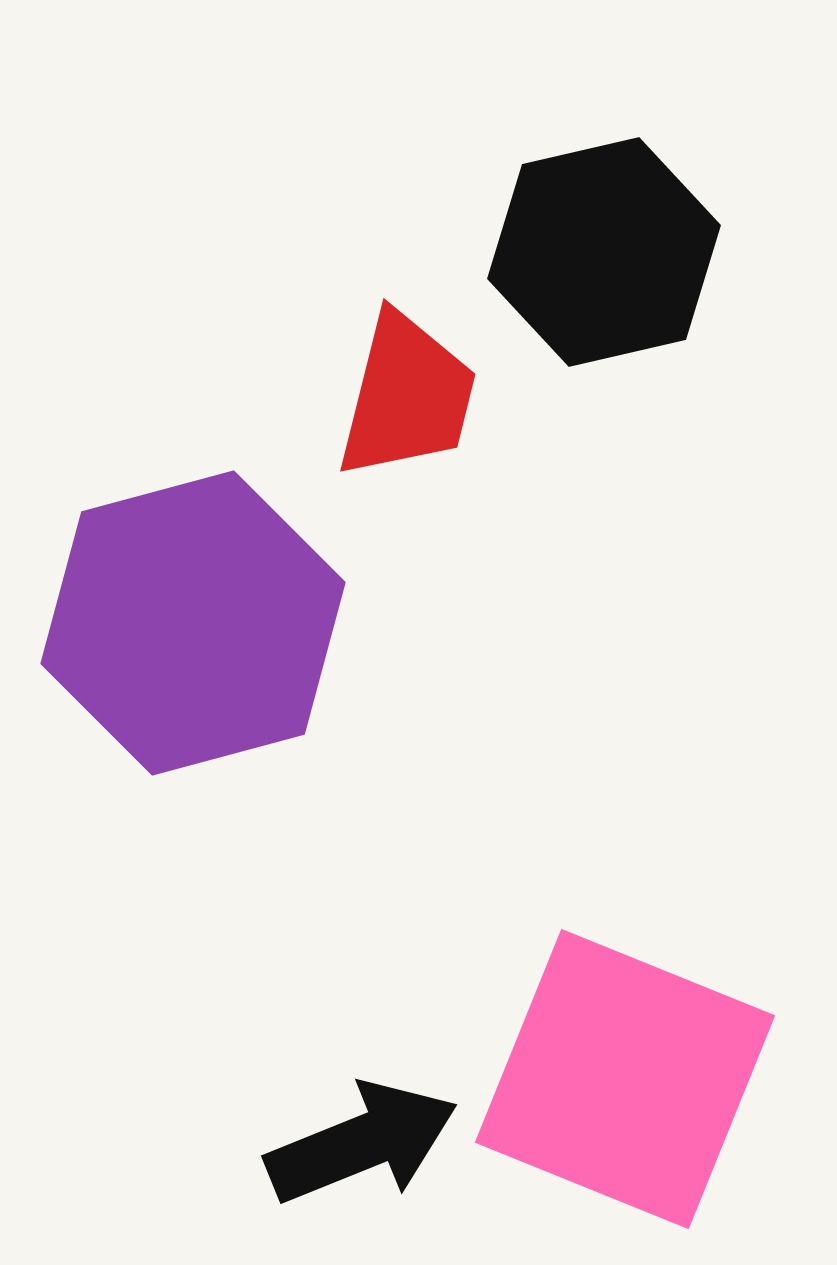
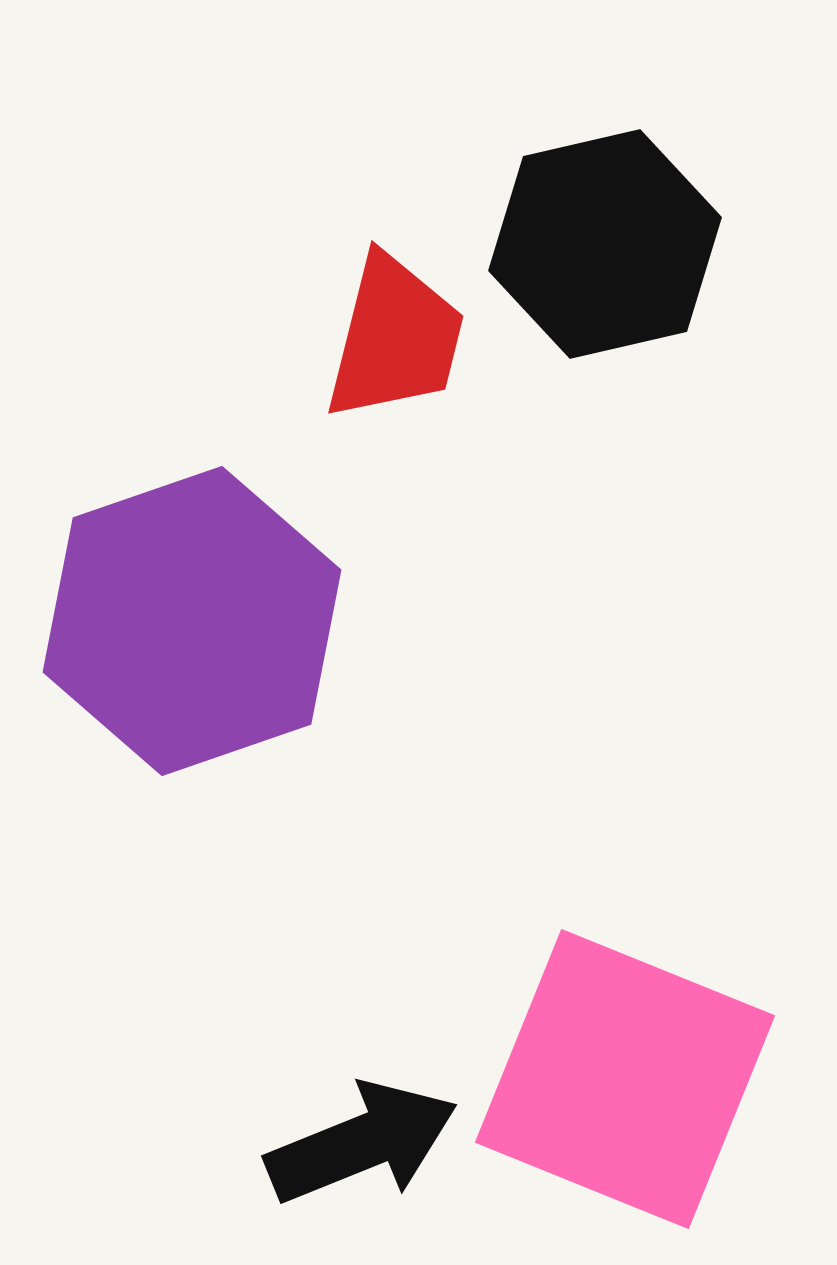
black hexagon: moved 1 px right, 8 px up
red trapezoid: moved 12 px left, 58 px up
purple hexagon: moved 1 px left, 2 px up; rotated 4 degrees counterclockwise
